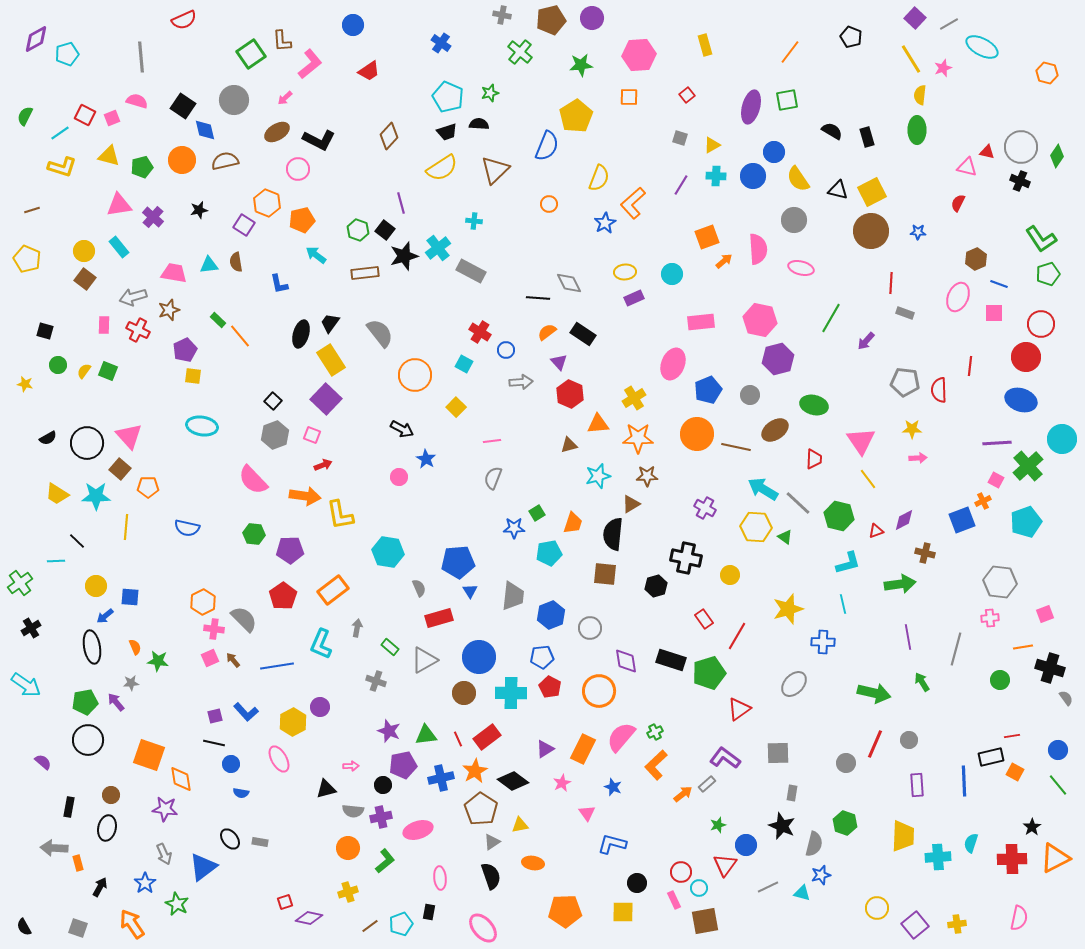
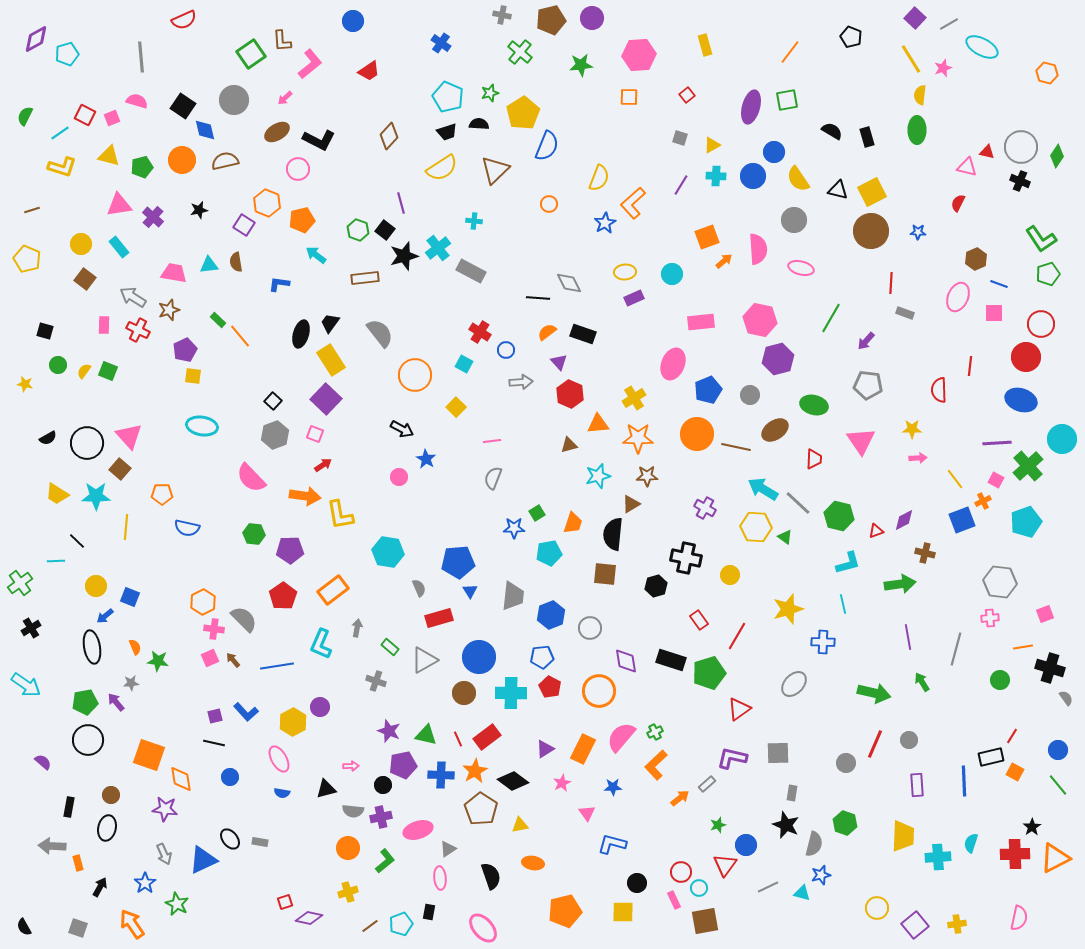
blue circle at (353, 25): moved 4 px up
yellow pentagon at (576, 116): moved 53 px left, 3 px up
yellow circle at (84, 251): moved 3 px left, 7 px up
brown rectangle at (365, 273): moved 5 px down
blue L-shape at (279, 284): rotated 110 degrees clockwise
gray arrow at (133, 297): rotated 48 degrees clockwise
black rectangle at (583, 334): rotated 15 degrees counterclockwise
gray pentagon at (905, 382): moved 37 px left, 3 px down
pink square at (312, 435): moved 3 px right, 1 px up
red arrow at (323, 465): rotated 12 degrees counterclockwise
yellow line at (868, 479): moved 87 px right
pink semicircle at (253, 480): moved 2 px left, 2 px up
orange pentagon at (148, 487): moved 14 px right, 7 px down
blue square at (130, 597): rotated 18 degrees clockwise
red rectangle at (704, 619): moved 5 px left, 1 px down
green triangle at (426, 735): rotated 20 degrees clockwise
red line at (1012, 736): rotated 49 degrees counterclockwise
purple L-shape at (725, 758): moved 7 px right; rotated 24 degrees counterclockwise
blue circle at (231, 764): moved 1 px left, 13 px down
blue cross at (441, 778): moved 3 px up; rotated 15 degrees clockwise
blue star at (613, 787): rotated 24 degrees counterclockwise
blue semicircle at (241, 793): moved 41 px right
orange arrow at (683, 794): moved 3 px left, 4 px down
black star at (782, 826): moved 4 px right, 1 px up
gray triangle at (492, 842): moved 44 px left, 7 px down
gray arrow at (54, 848): moved 2 px left, 2 px up
red cross at (1012, 859): moved 3 px right, 5 px up
blue triangle at (203, 867): moved 7 px up; rotated 12 degrees clockwise
orange pentagon at (565, 911): rotated 12 degrees counterclockwise
